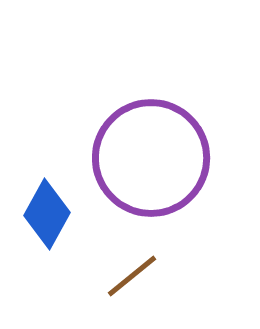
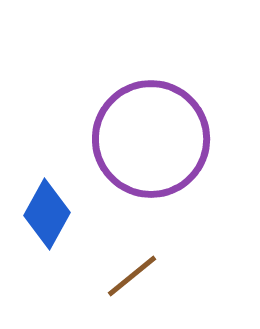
purple circle: moved 19 px up
